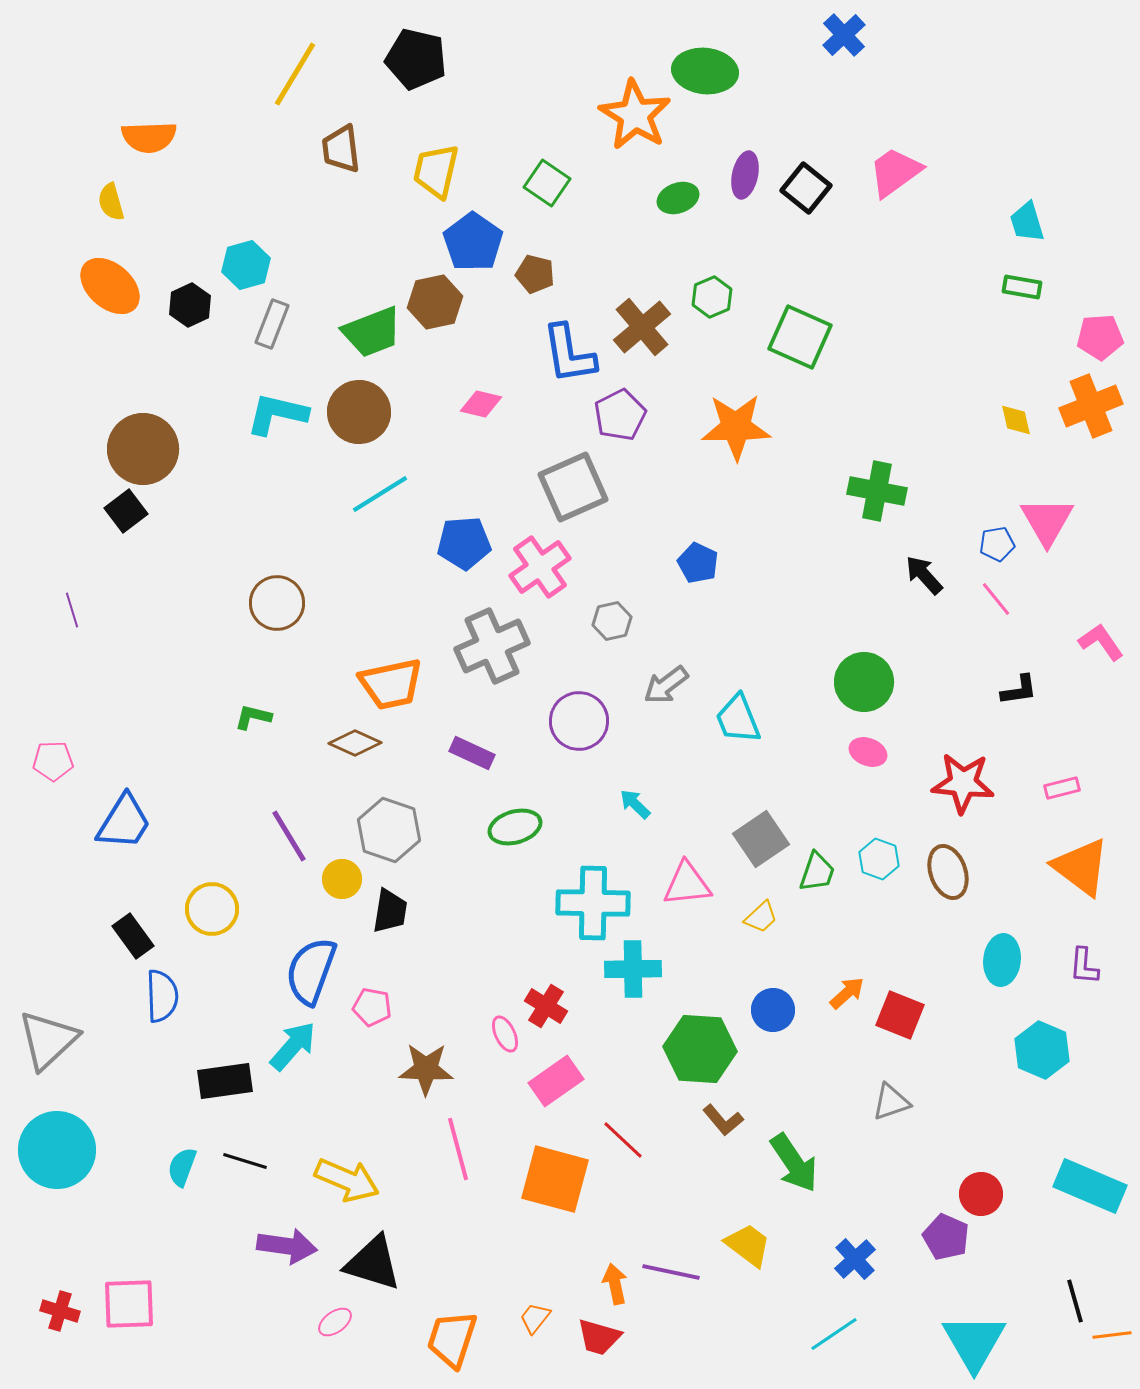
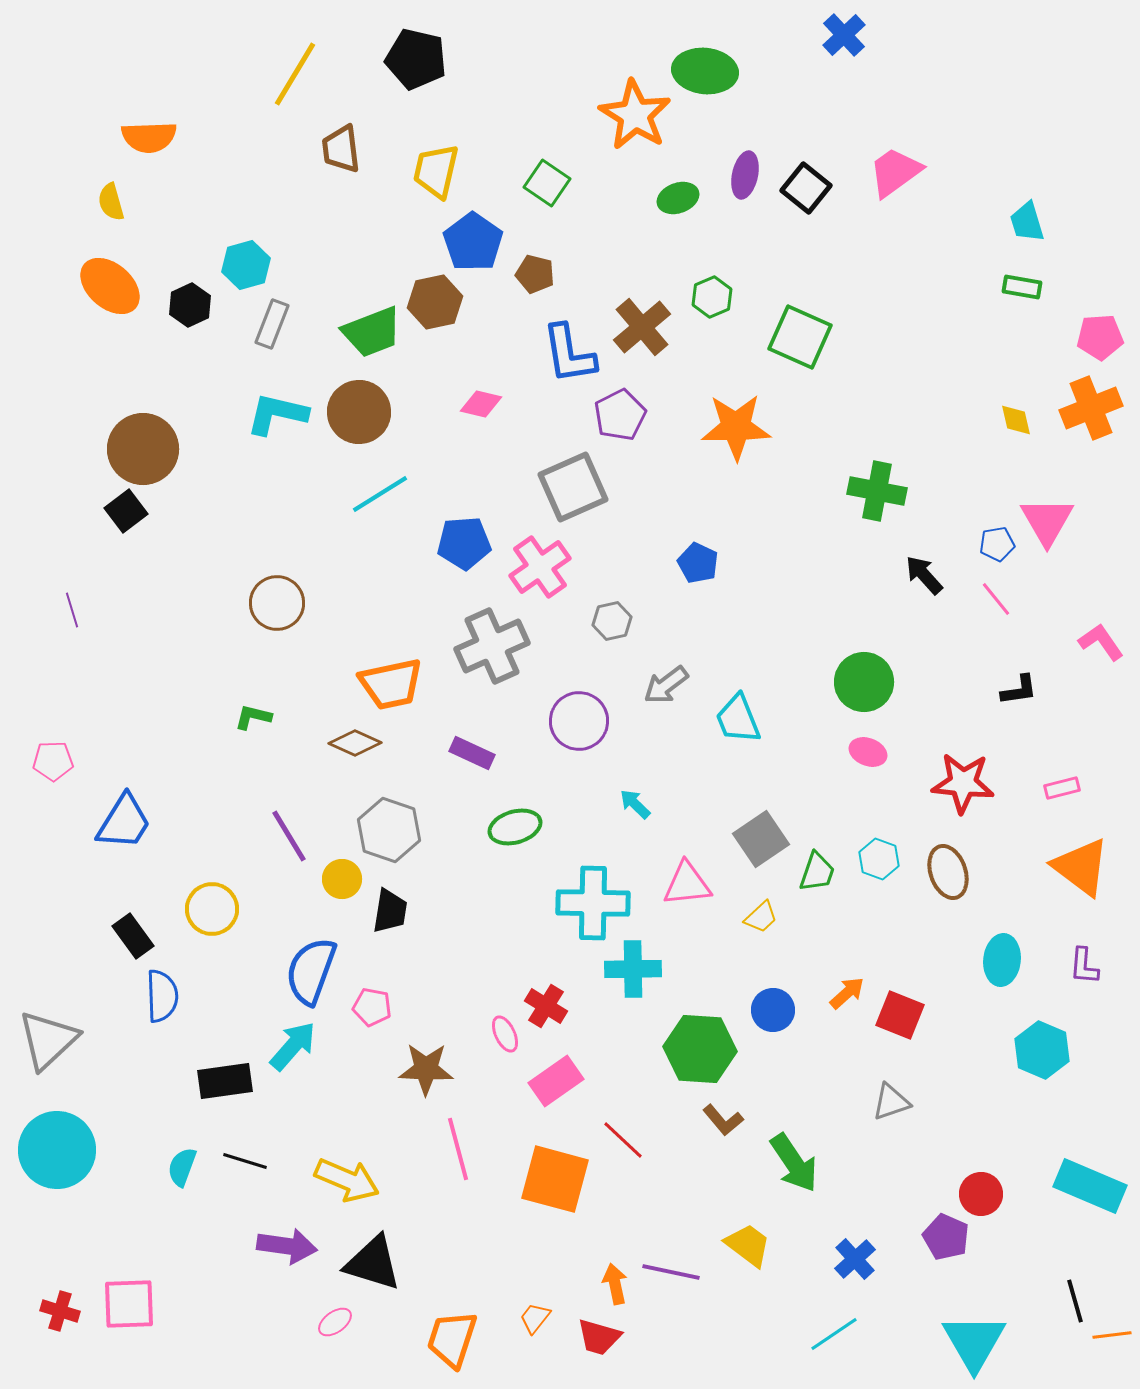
orange cross at (1091, 406): moved 2 px down
